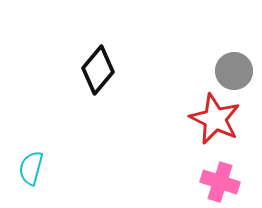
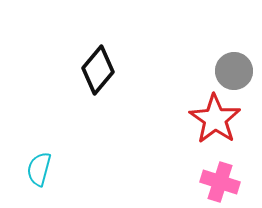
red star: rotated 9 degrees clockwise
cyan semicircle: moved 8 px right, 1 px down
